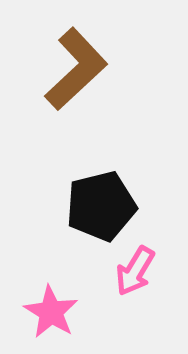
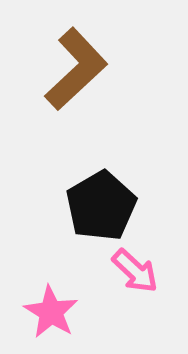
black pentagon: rotated 16 degrees counterclockwise
pink arrow: rotated 78 degrees counterclockwise
